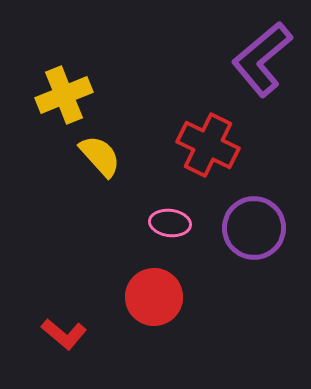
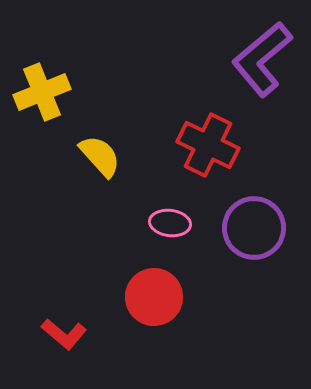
yellow cross: moved 22 px left, 3 px up
